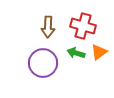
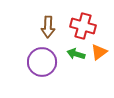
green arrow: moved 1 px down
purple circle: moved 1 px left, 1 px up
